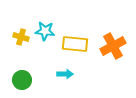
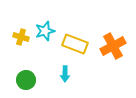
cyan star: rotated 24 degrees counterclockwise
yellow rectangle: rotated 15 degrees clockwise
cyan arrow: rotated 91 degrees clockwise
green circle: moved 4 px right
